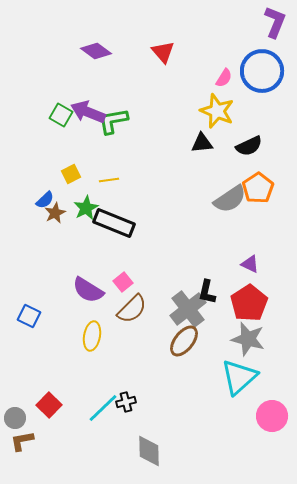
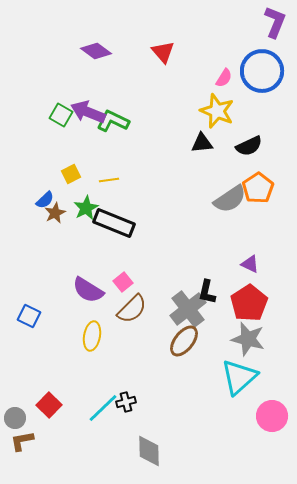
green L-shape: rotated 36 degrees clockwise
